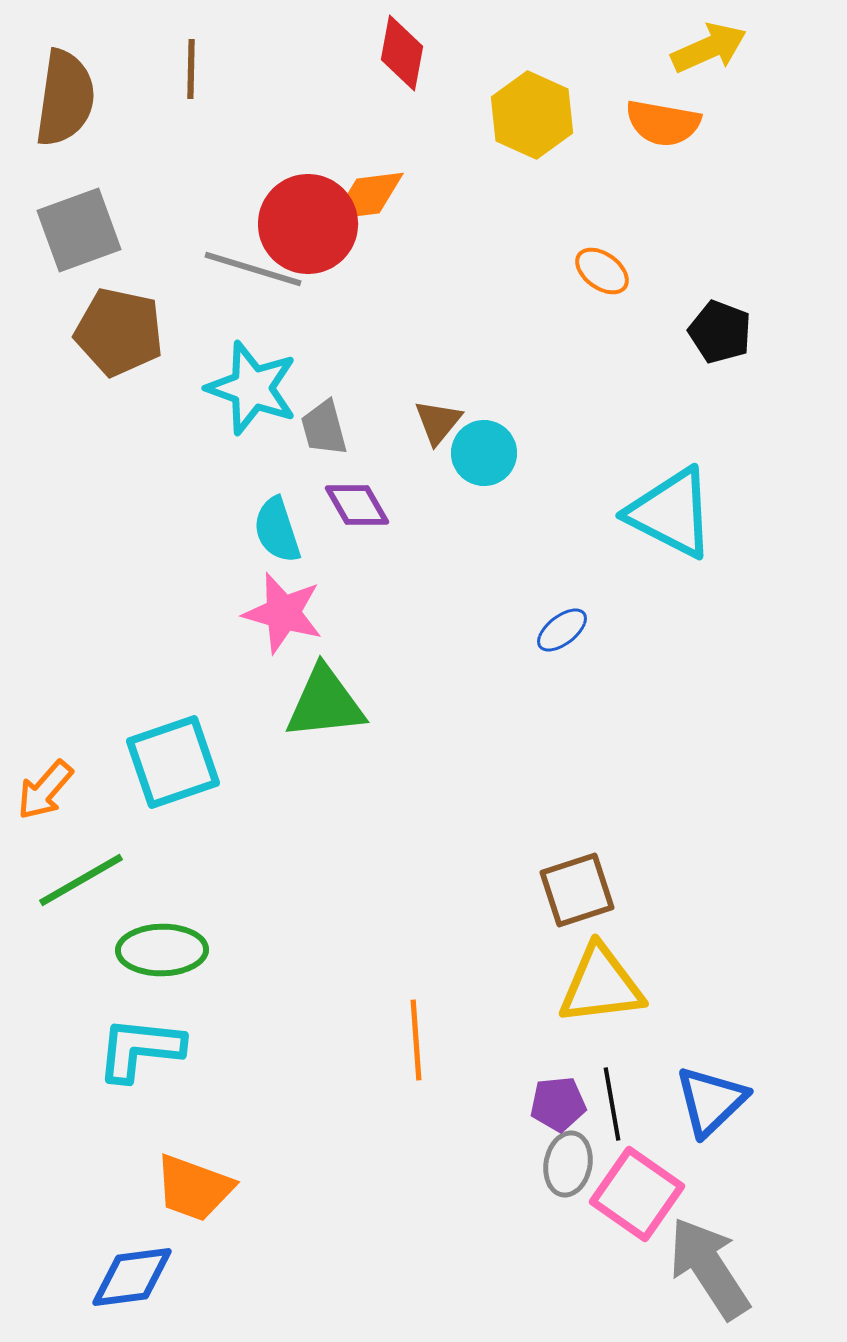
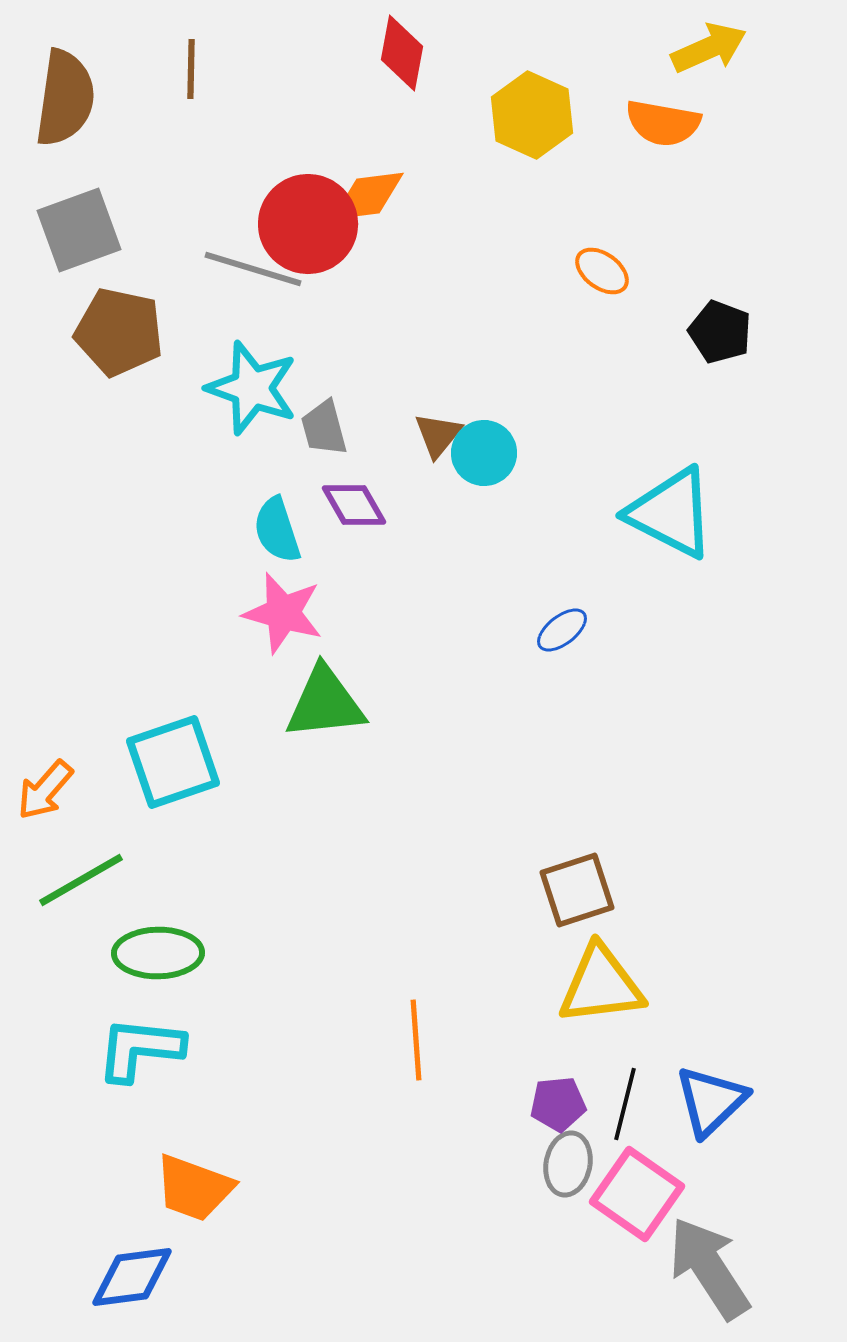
brown triangle: moved 13 px down
purple diamond: moved 3 px left
green ellipse: moved 4 px left, 3 px down
black line: moved 13 px right; rotated 24 degrees clockwise
